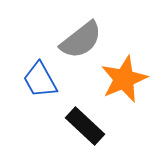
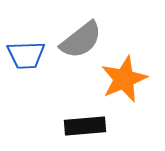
blue trapezoid: moved 14 px left, 25 px up; rotated 63 degrees counterclockwise
black rectangle: rotated 48 degrees counterclockwise
